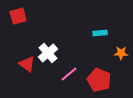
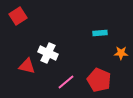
red square: rotated 18 degrees counterclockwise
white cross: rotated 24 degrees counterclockwise
red triangle: moved 2 px down; rotated 24 degrees counterclockwise
pink line: moved 3 px left, 8 px down
